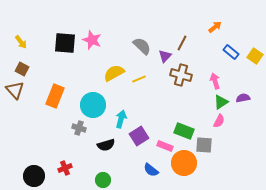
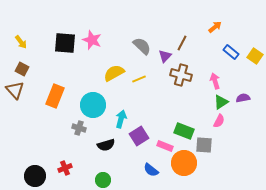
black circle: moved 1 px right
